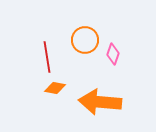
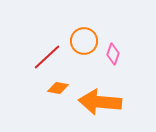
orange circle: moved 1 px left, 1 px down
red line: rotated 56 degrees clockwise
orange diamond: moved 3 px right
